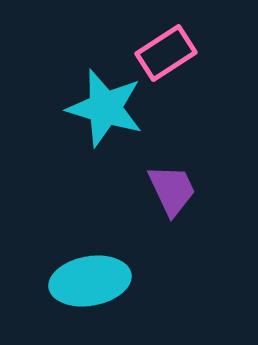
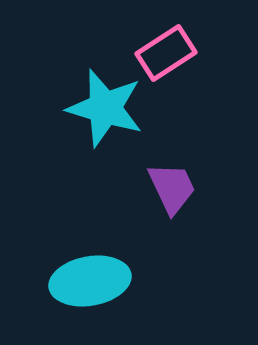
purple trapezoid: moved 2 px up
